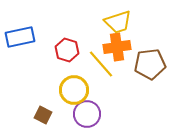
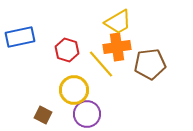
yellow trapezoid: rotated 12 degrees counterclockwise
